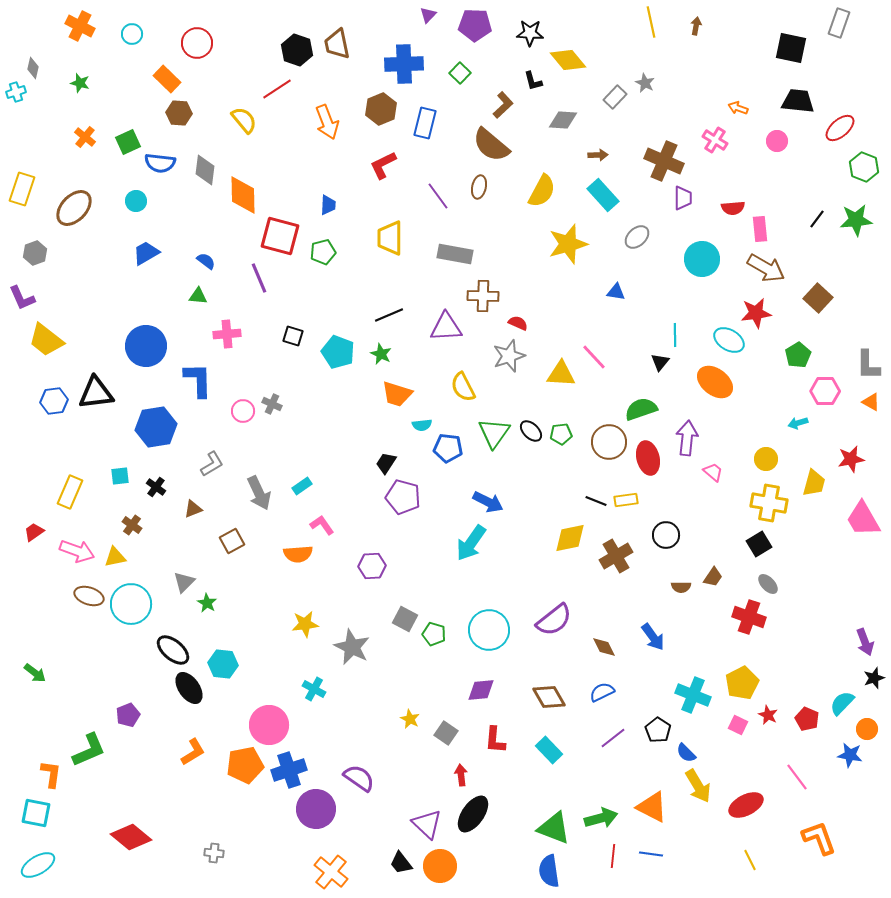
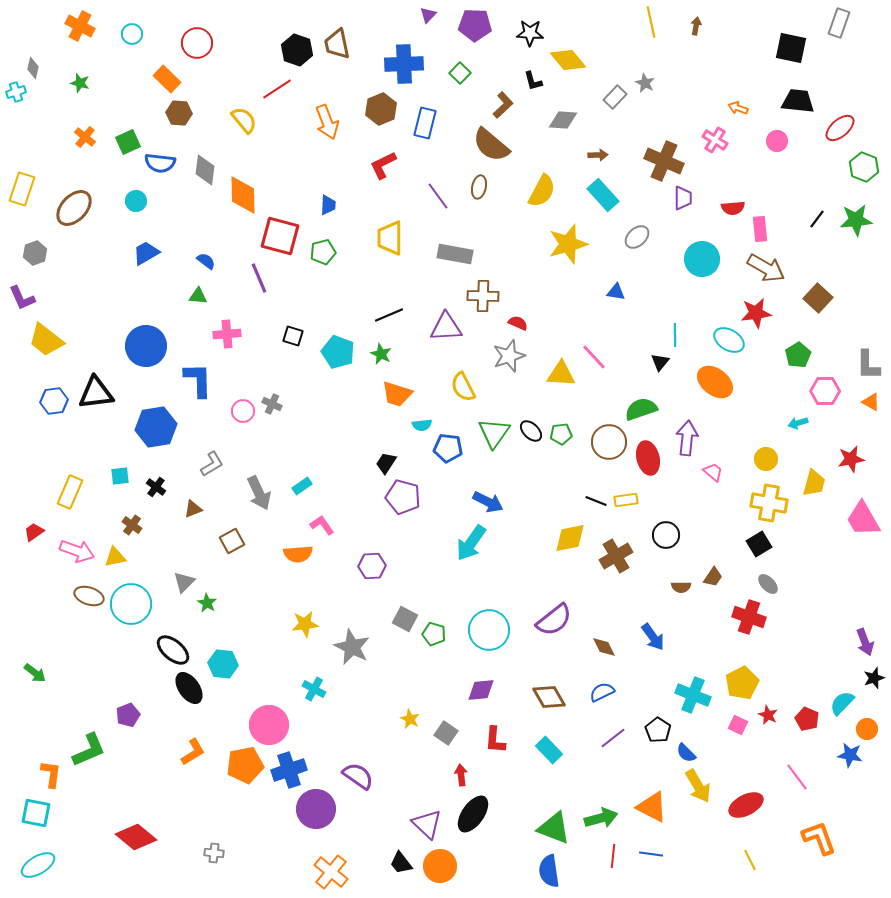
purple semicircle at (359, 778): moved 1 px left, 2 px up
red diamond at (131, 837): moved 5 px right
